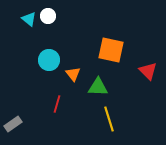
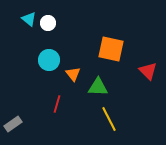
white circle: moved 7 px down
orange square: moved 1 px up
yellow line: rotated 10 degrees counterclockwise
